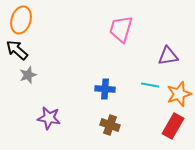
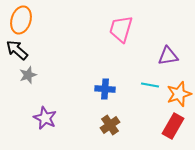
purple star: moved 4 px left; rotated 15 degrees clockwise
brown cross: rotated 36 degrees clockwise
